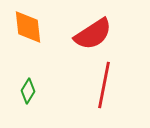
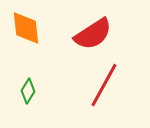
orange diamond: moved 2 px left, 1 px down
red line: rotated 18 degrees clockwise
